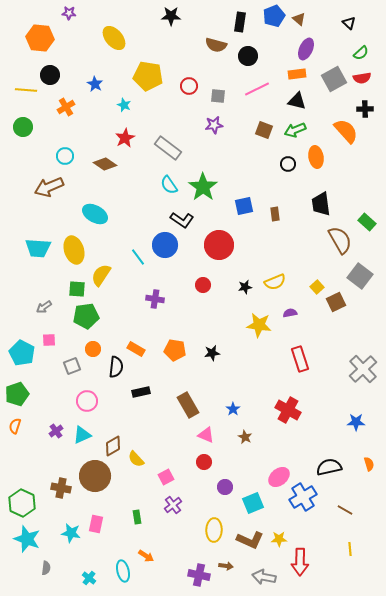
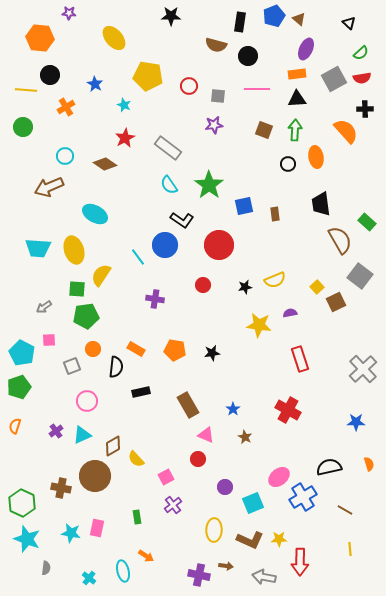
pink line at (257, 89): rotated 25 degrees clockwise
black triangle at (297, 101): moved 2 px up; rotated 18 degrees counterclockwise
green arrow at (295, 130): rotated 115 degrees clockwise
green star at (203, 187): moved 6 px right, 2 px up
yellow semicircle at (275, 282): moved 2 px up
green pentagon at (17, 394): moved 2 px right, 7 px up
red circle at (204, 462): moved 6 px left, 3 px up
pink rectangle at (96, 524): moved 1 px right, 4 px down
